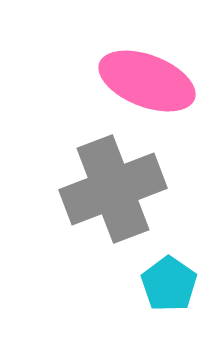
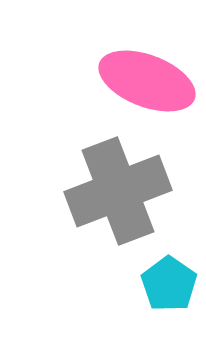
gray cross: moved 5 px right, 2 px down
